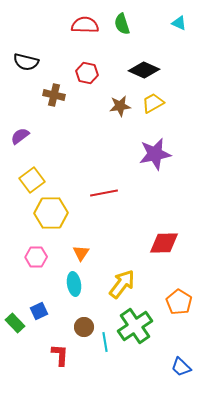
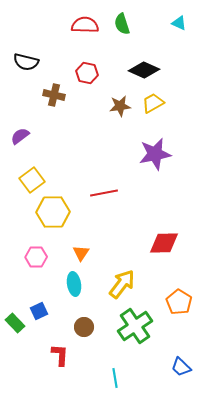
yellow hexagon: moved 2 px right, 1 px up
cyan line: moved 10 px right, 36 px down
